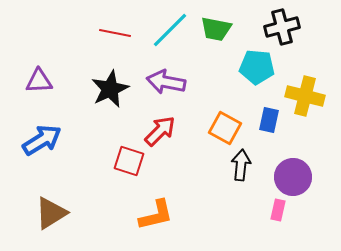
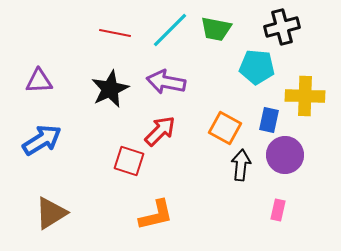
yellow cross: rotated 12 degrees counterclockwise
purple circle: moved 8 px left, 22 px up
